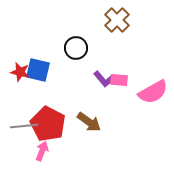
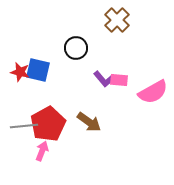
red pentagon: rotated 16 degrees clockwise
